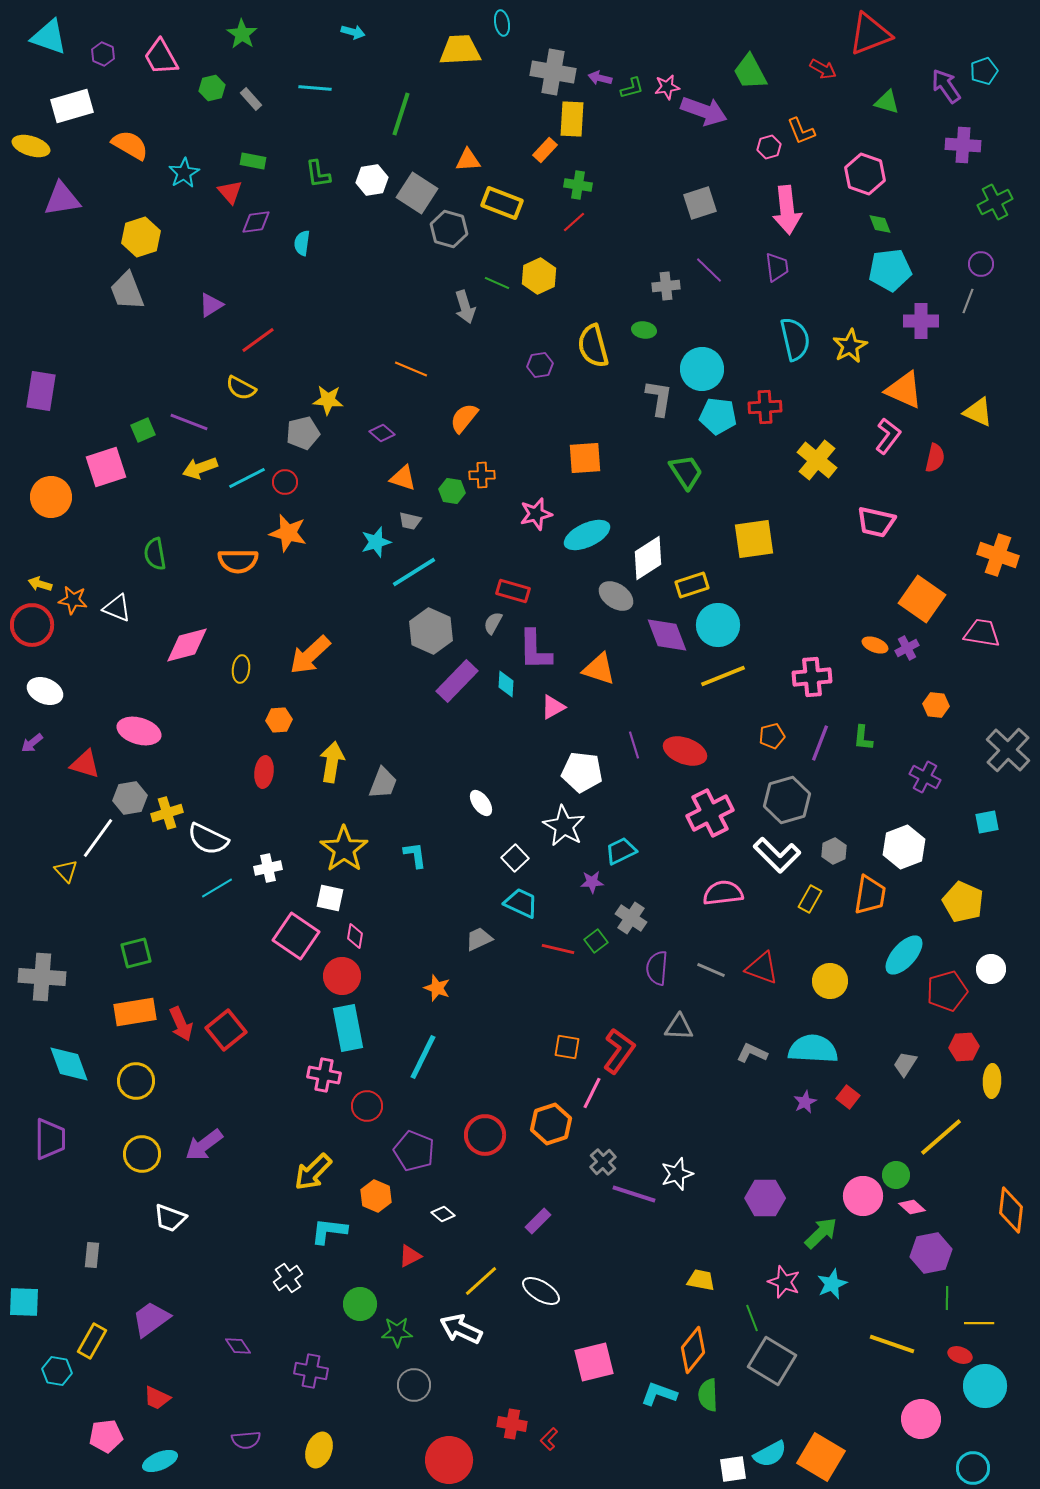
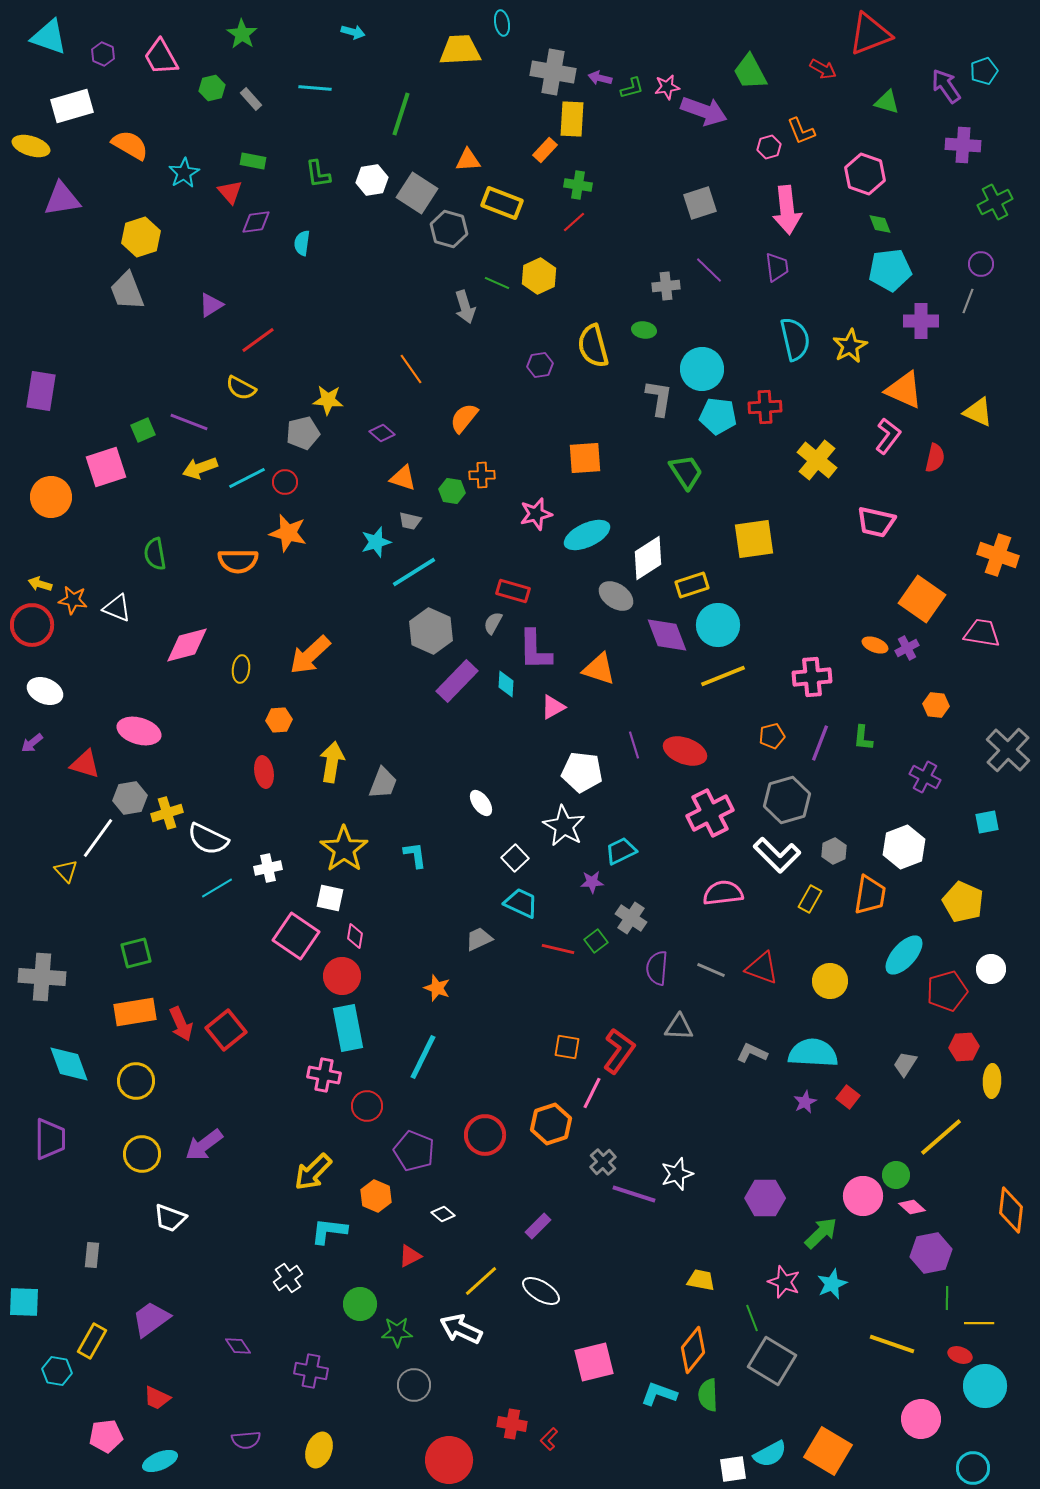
orange line at (411, 369): rotated 32 degrees clockwise
red ellipse at (264, 772): rotated 16 degrees counterclockwise
cyan semicircle at (813, 1049): moved 4 px down
purple rectangle at (538, 1221): moved 5 px down
orange square at (821, 1457): moved 7 px right, 6 px up
